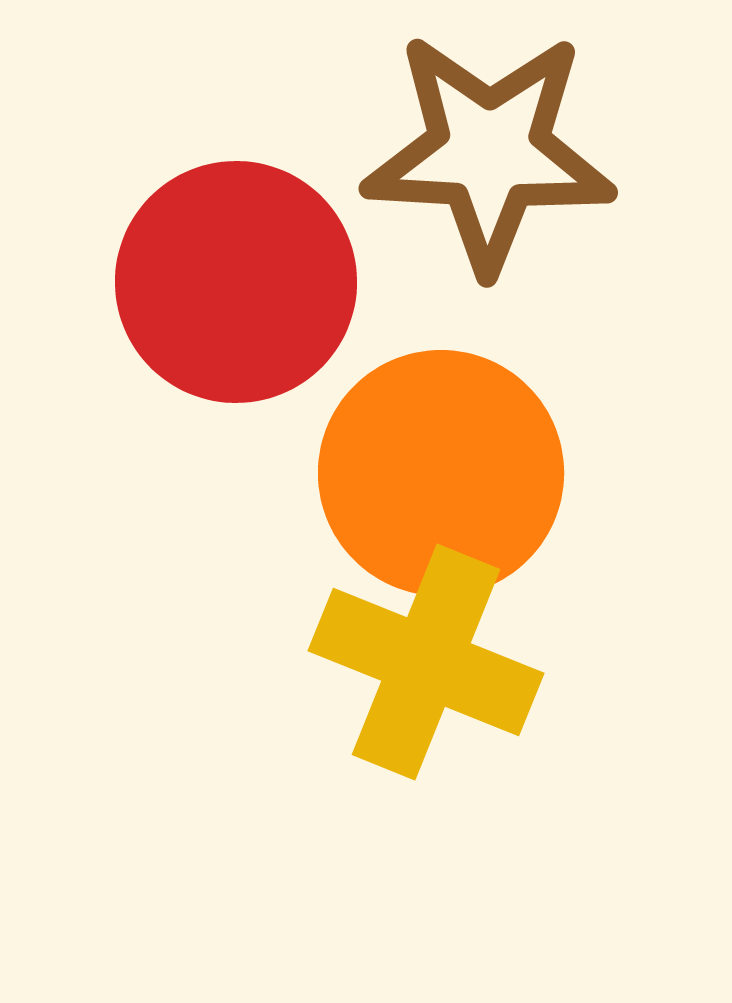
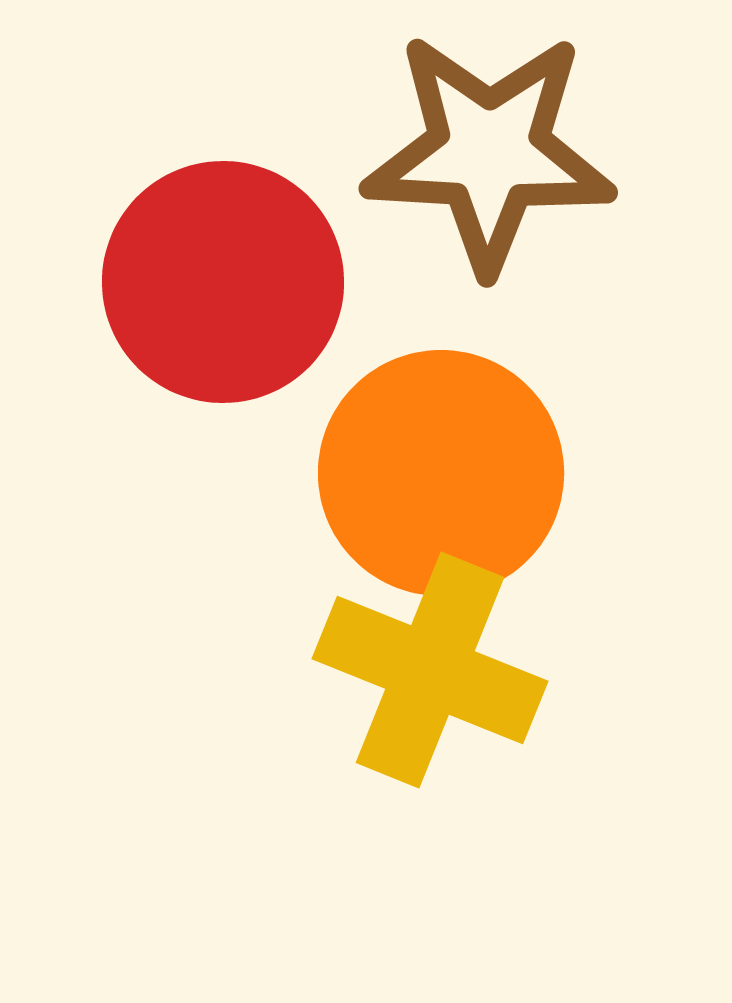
red circle: moved 13 px left
yellow cross: moved 4 px right, 8 px down
